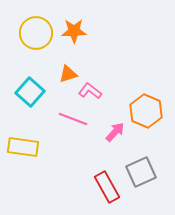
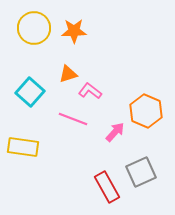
yellow circle: moved 2 px left, 5 px up
